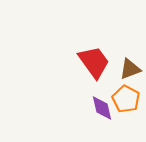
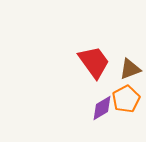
orange pentagon: rotated 16 degrees clockwise
purple diamond: rotated 72 degrees clockwise
